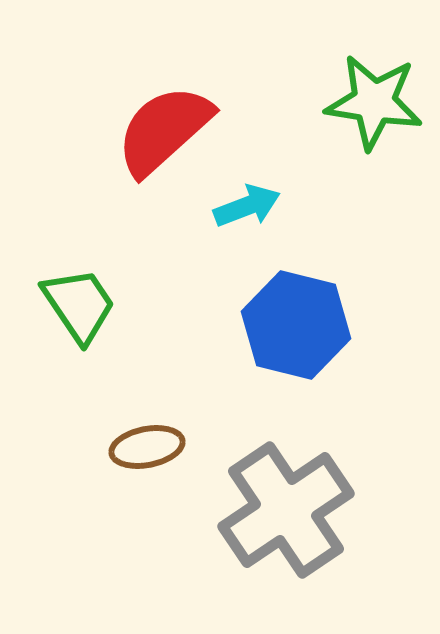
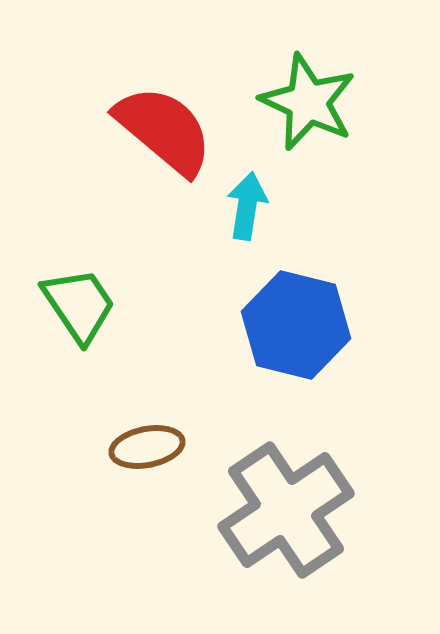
green star: moved 66 px left; rotated 16 degrees clockwise
red semicircle: rotated 82 degrees clockwise
cyan arrow: rotated 60 degrees counterclockwise
